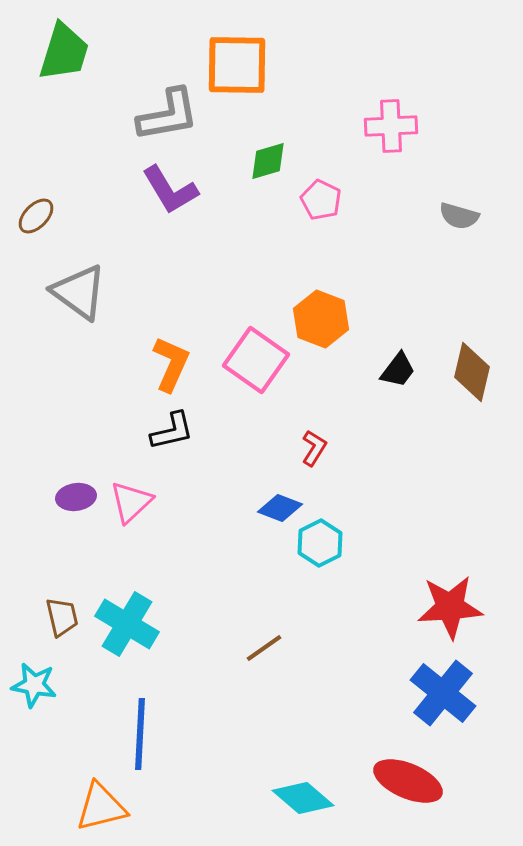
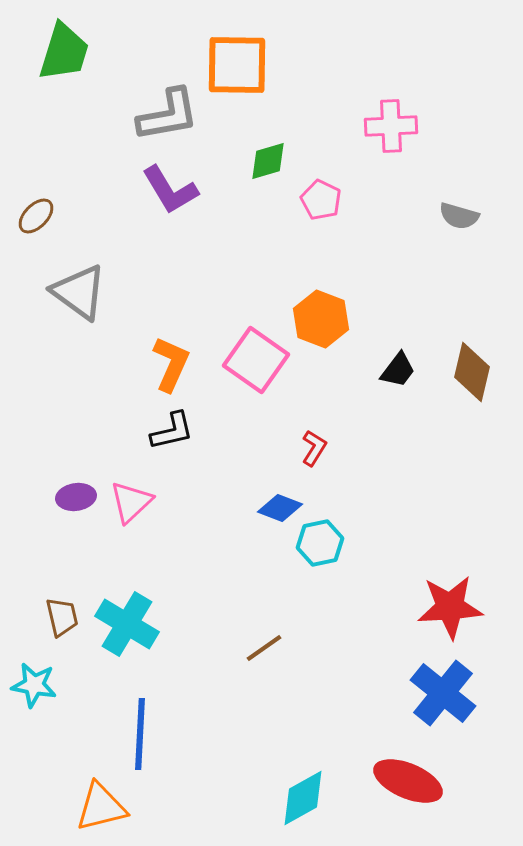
cyan hexagon: rotated 15 degrees clockwise
cyan diamond: rotated 70 degrees counterclockwise
